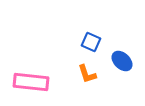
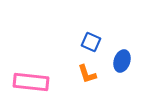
blue ellipse: rotated 65 degrees clockwise
